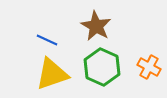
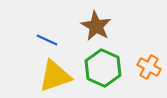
green hexagon: moved 1 px right, 1 px down
yellow triangle: moved 3 px right, 2 px down
